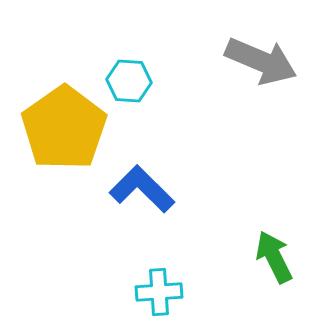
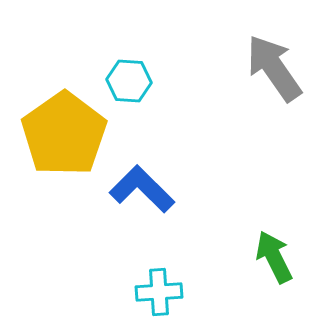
gray arrow: moved 13 px right, 7 px down; rotated 148 degrees counterclockwise
yellow pentagon: moved 6 px down
